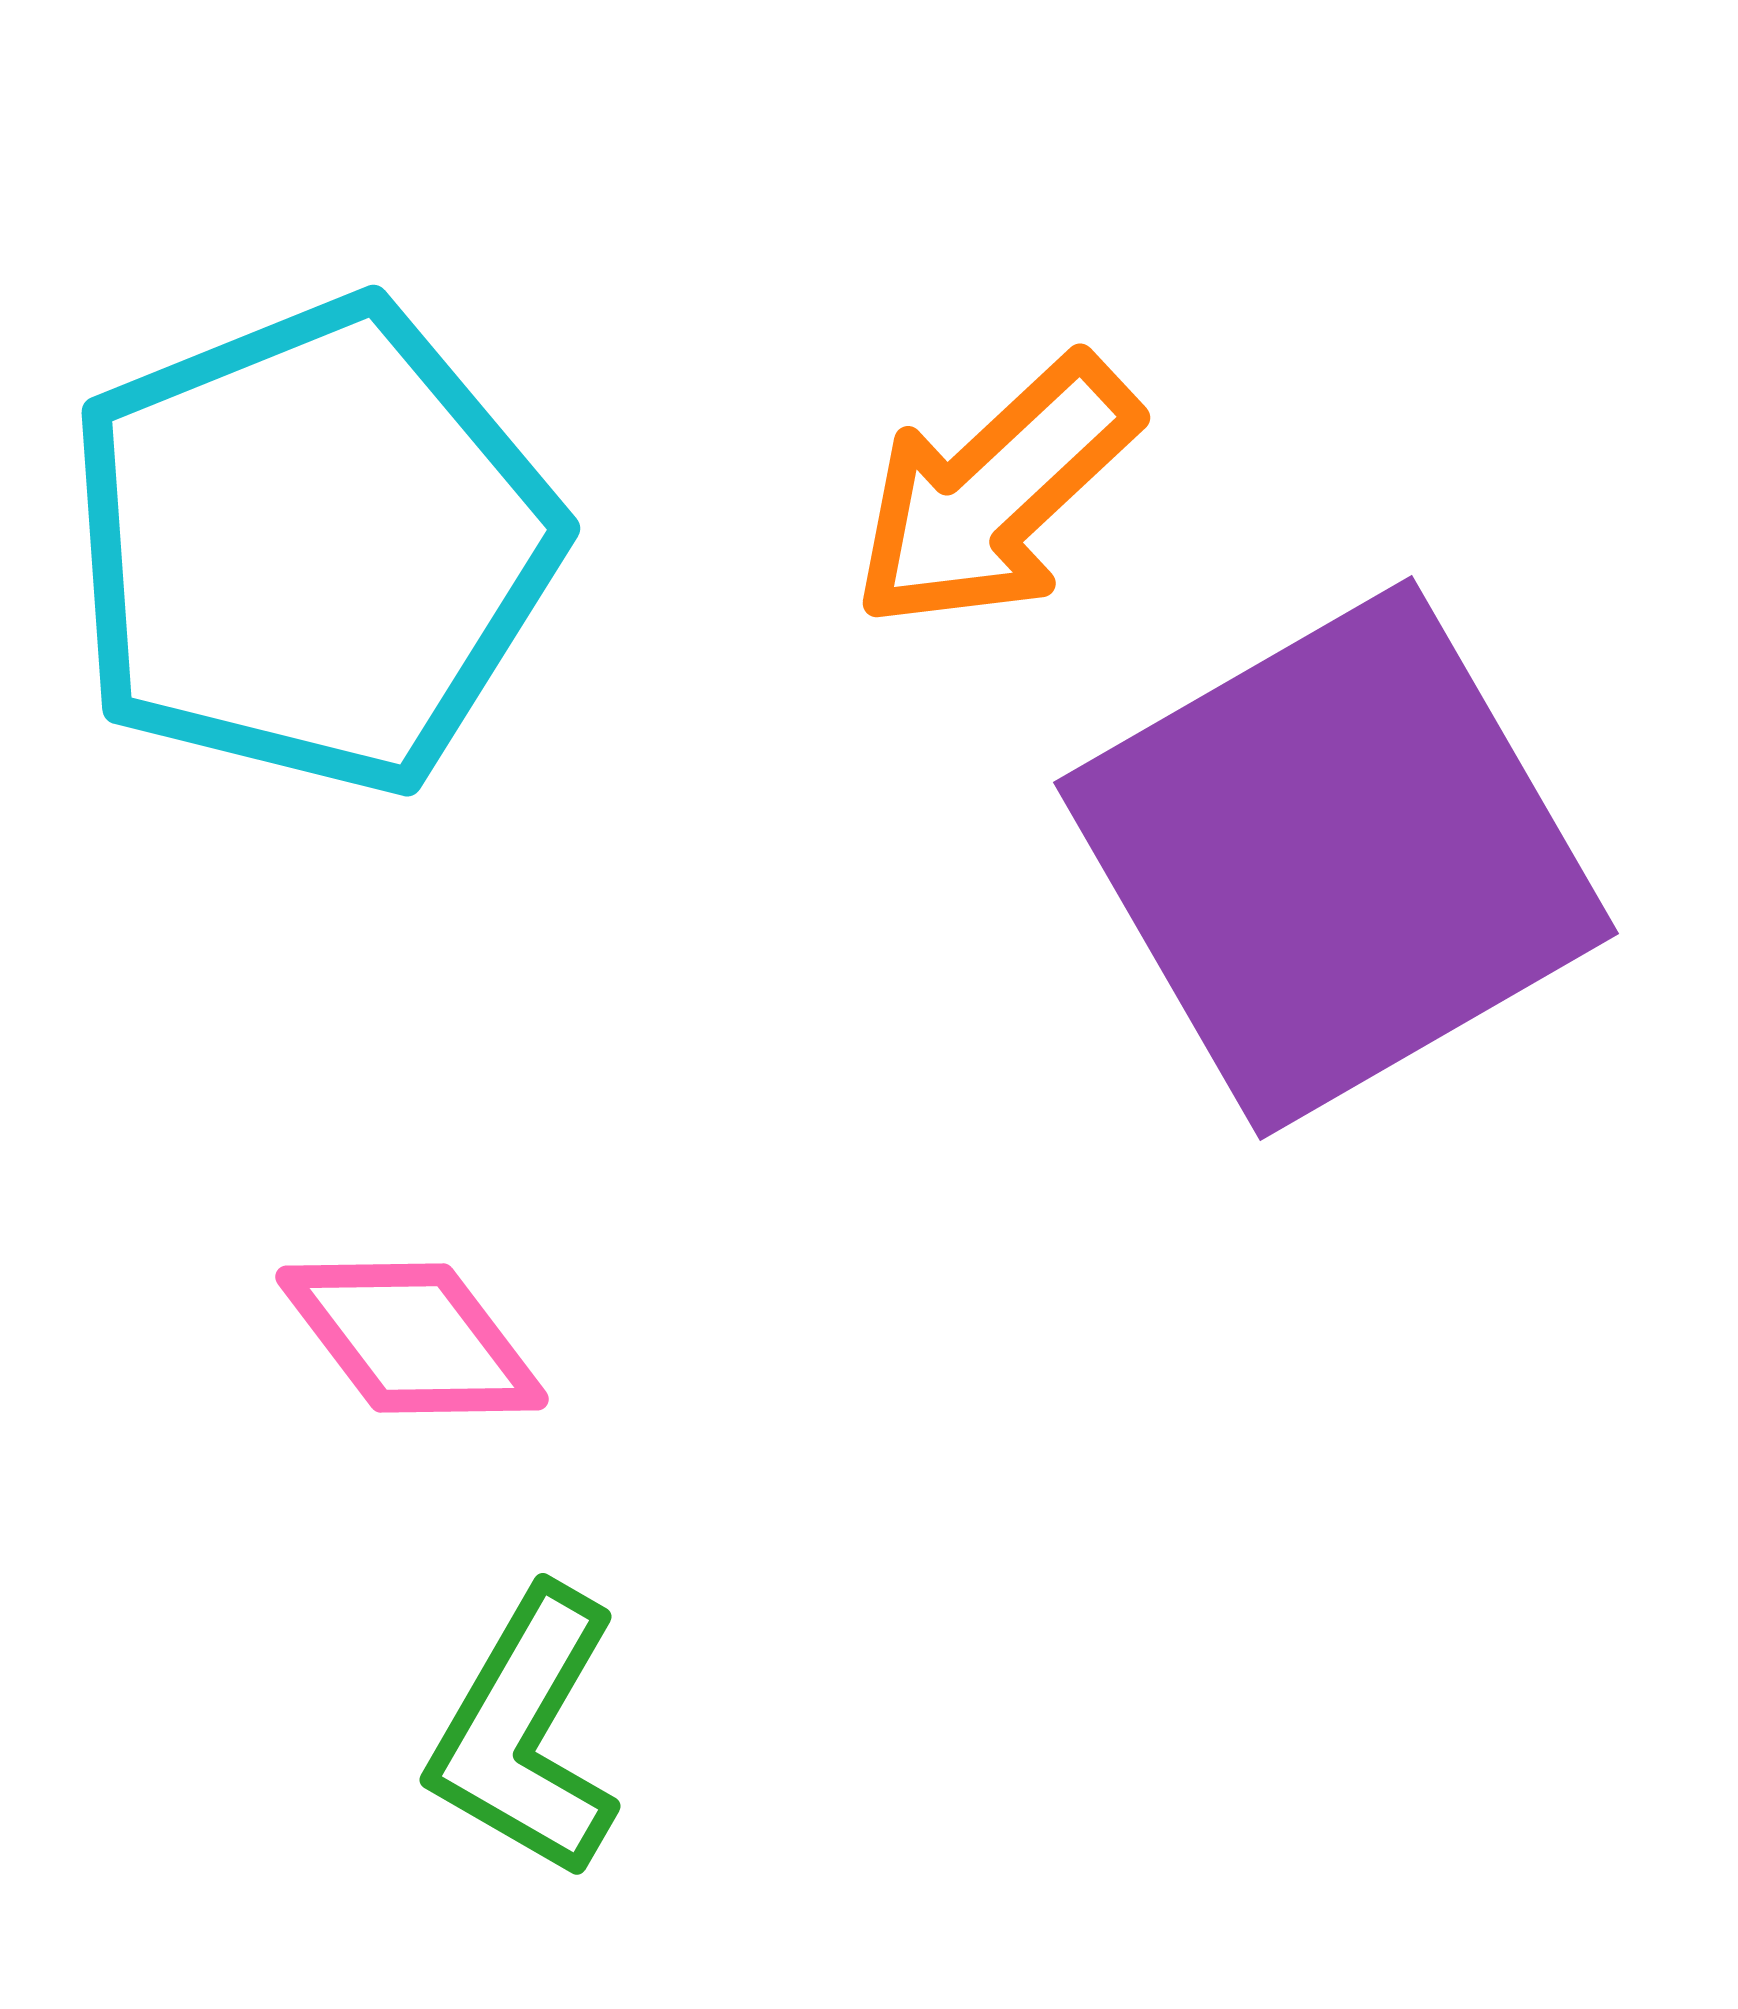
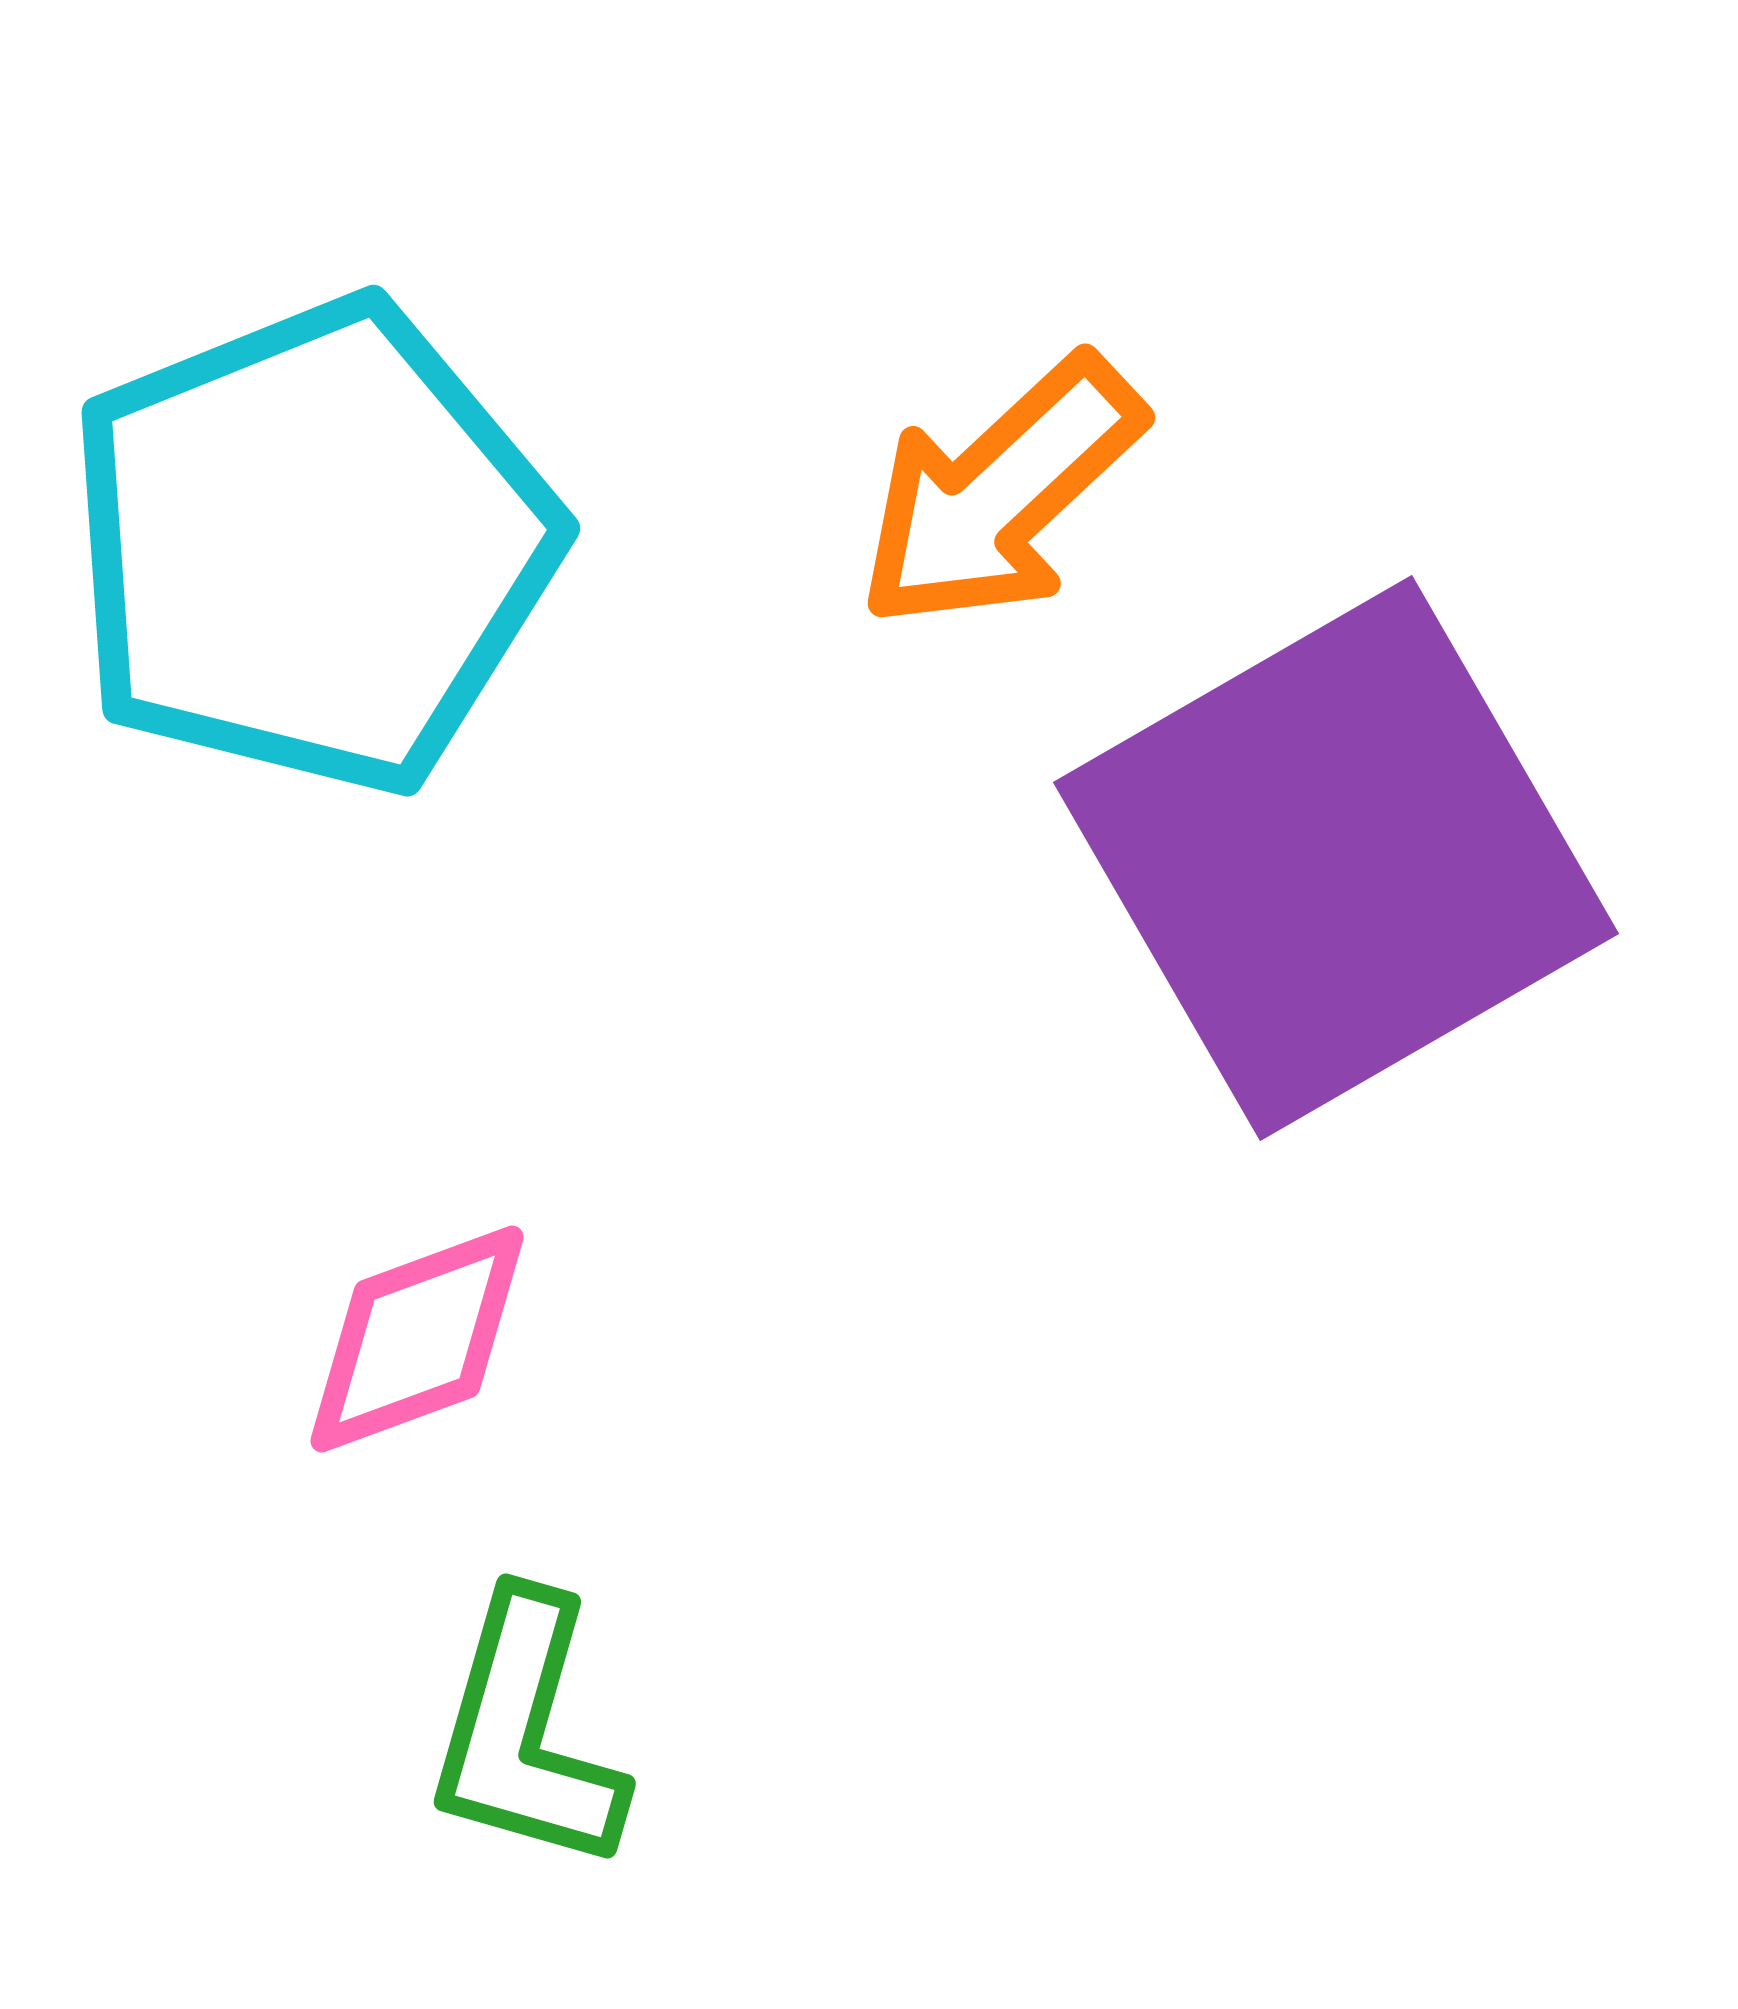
orange arrow: moved 5 px right
pink diamond: moved 5 px right, 1 px down; rotated 73 degrees counterclockwise
green L-shape: rotated 14 degrees counterclockwise
